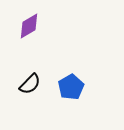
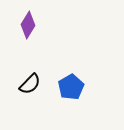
purple diamond: moved 1 px left, 1 px up; rotated 28 degrees counterclockwise
